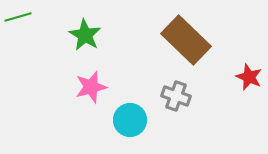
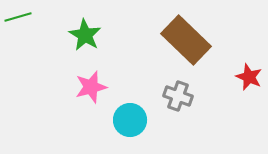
gray cross: moved 2 px right
